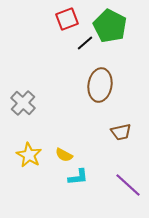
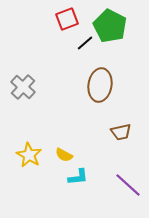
gray cross: moved 16 px up
